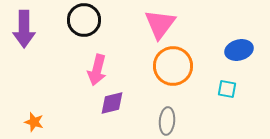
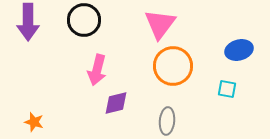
purple arrow: moved 4 px right, 7 px up
purple diamond: moved 4 px right
